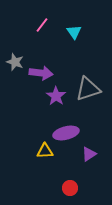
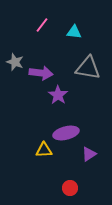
cyan triangle: rotated 49 degrees counterclockwise
gray triangle: moved 21 px up; rotated 28 degrees clockwise
purple star: moved 2 px right, 1 px up
yellow triangle: moved 1 px left, 1 px up
